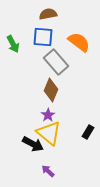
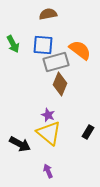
blue square: moved 8 px down
orange semicircle: moved 1 px right, 8 px down
gray rectangle: rotated 65 degrees counterclockwise
brown diamond: moved 9 px right, 6 px up
purple star: rotated 16 degrees counterclockwise
black arrow: moved 13 px left
purple arrow: rotated 24 degrees clockwise
